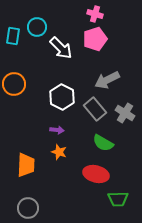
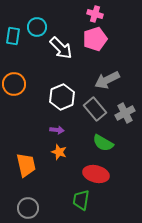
white hexagon: rotated 10 degrees clockwise
gray cross: rotated 30 degrees clockwise
orange trapezoid: rotated 15 degrees counterclockwise
green trapezoid: moved 37 px left, 1 px down; rotated 100 degrees clockwise
